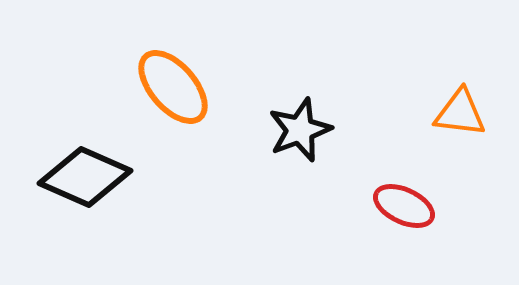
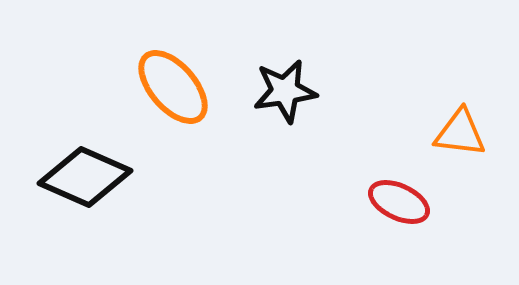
orange triangle: moved 20 px down
black star: moved 15 px left, 39 px up; rotated 12 degrees clockwise
red ellipse: moved 5 px left, 4 px up
